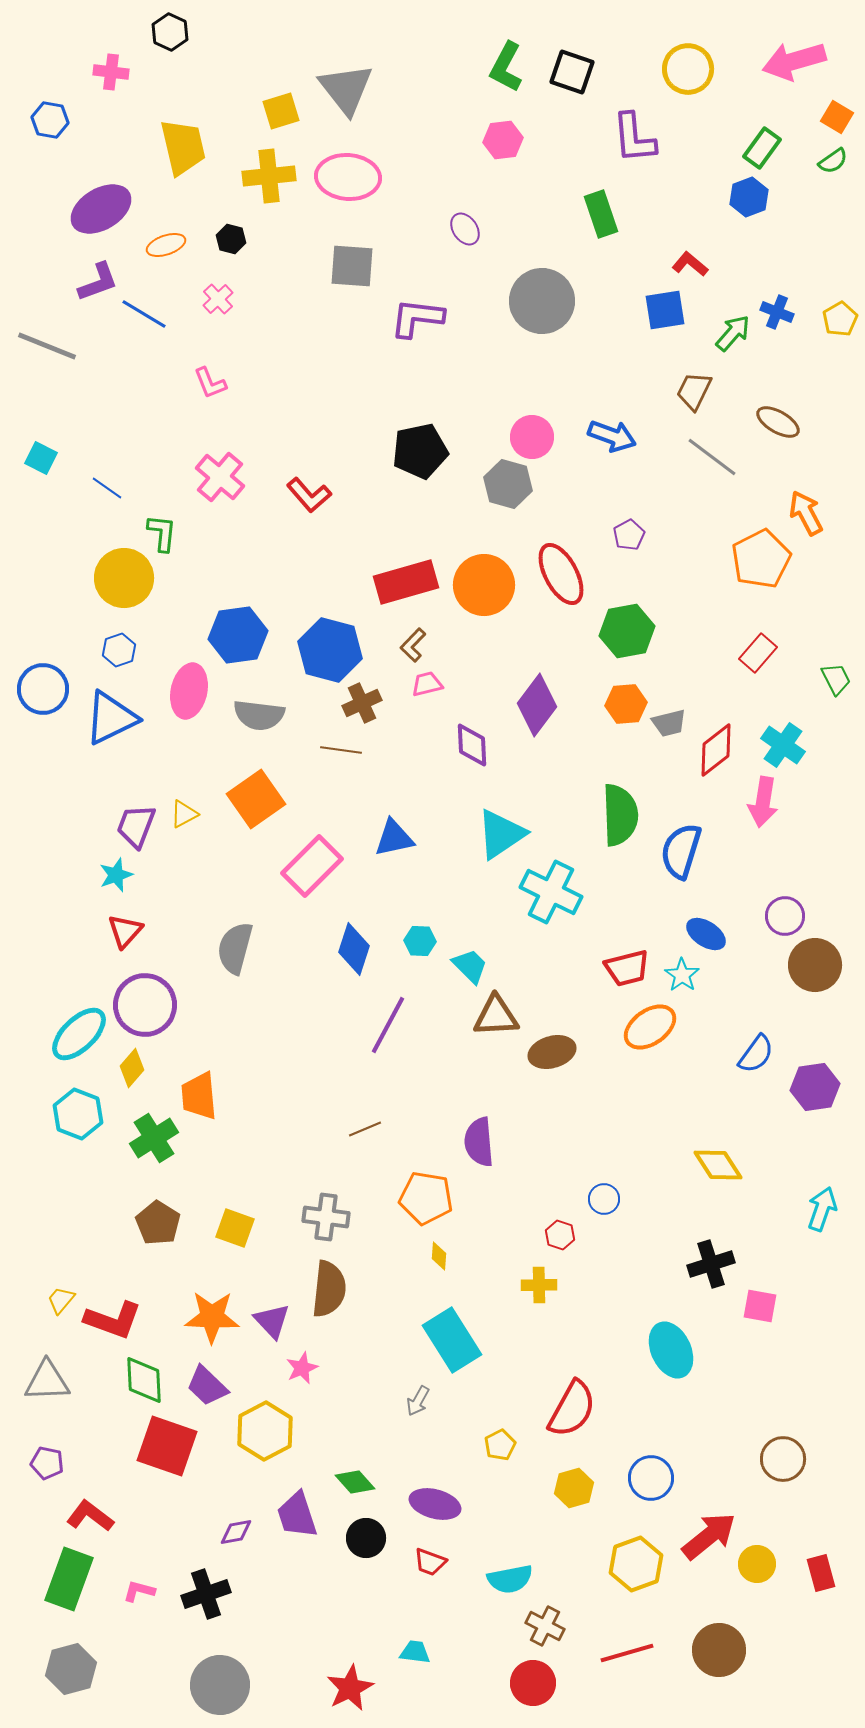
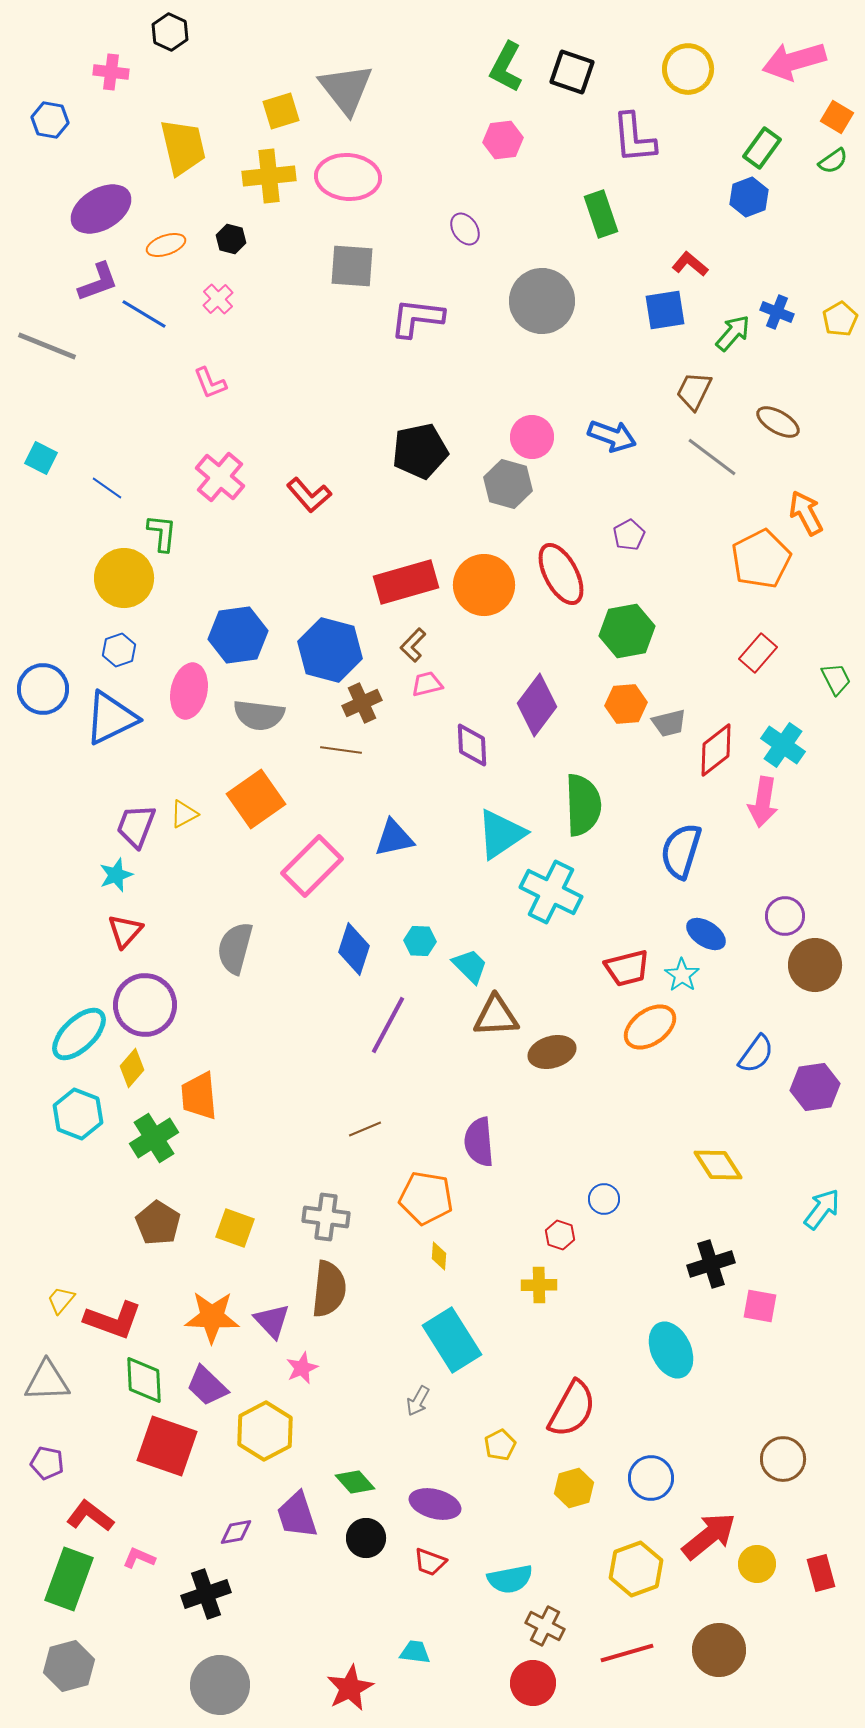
green semicircle at (620, 815): moved 37 px left, 10 px up
cyan arrow at (822, 1209): rotated 18 degrees clockwise
yellow hexagon at (636, 1564): moved 5 px down
pink L-shape at (139, 1591): moved 33 px up; rotated 8 degrees clockwise
gray hexagon at (71, 1669): moved 2 px left, 3 px up
